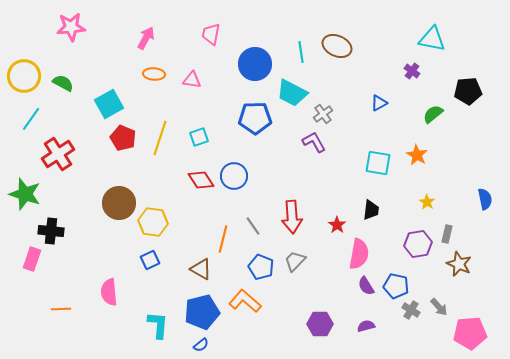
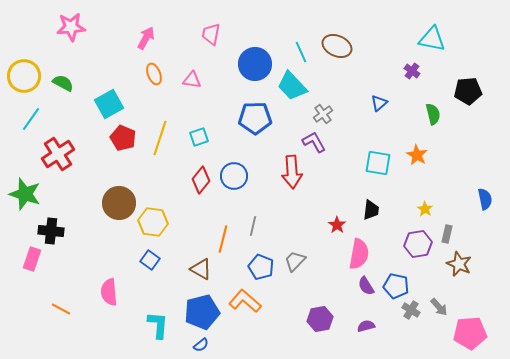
cyan line at (301, 52): rotated 15 degrees counterclockwise
orange ellipse at (154, 74): rotated 65 degrees clockwise
cyan trapezoid at (292, 93): moved 7 px up; rotated 20 degrees clockwise
blue triangle at (379, 103): rotated 12 degrees counterclockwise
green semicircle at (433, 114): rotated 115 degrees clockwise
red diamond at (201, 180): rotated 72 degrees clockwise
yellow star at (427, 202): moved 2 px left, 7 px down
red arrow at (292, 217): moved 45 px up
gray line at (253, 226): rotated 48 degrees clockwise
blue square at (150, 260): rotated 30 degrees counterclockwise
orange line at (61, 309): rotated 30 degrees clockwise
purple hexagon at (320, 324): moved 5 px up; rotated 10 degrees counterclockwise
